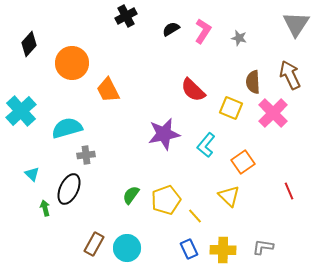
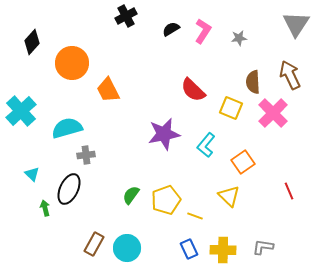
gray star: rotated 21 degrees counterclockwise
black diamond: moved 3 px right, 2 px up
yellow line: rotated 28 degrees counterclockwise
